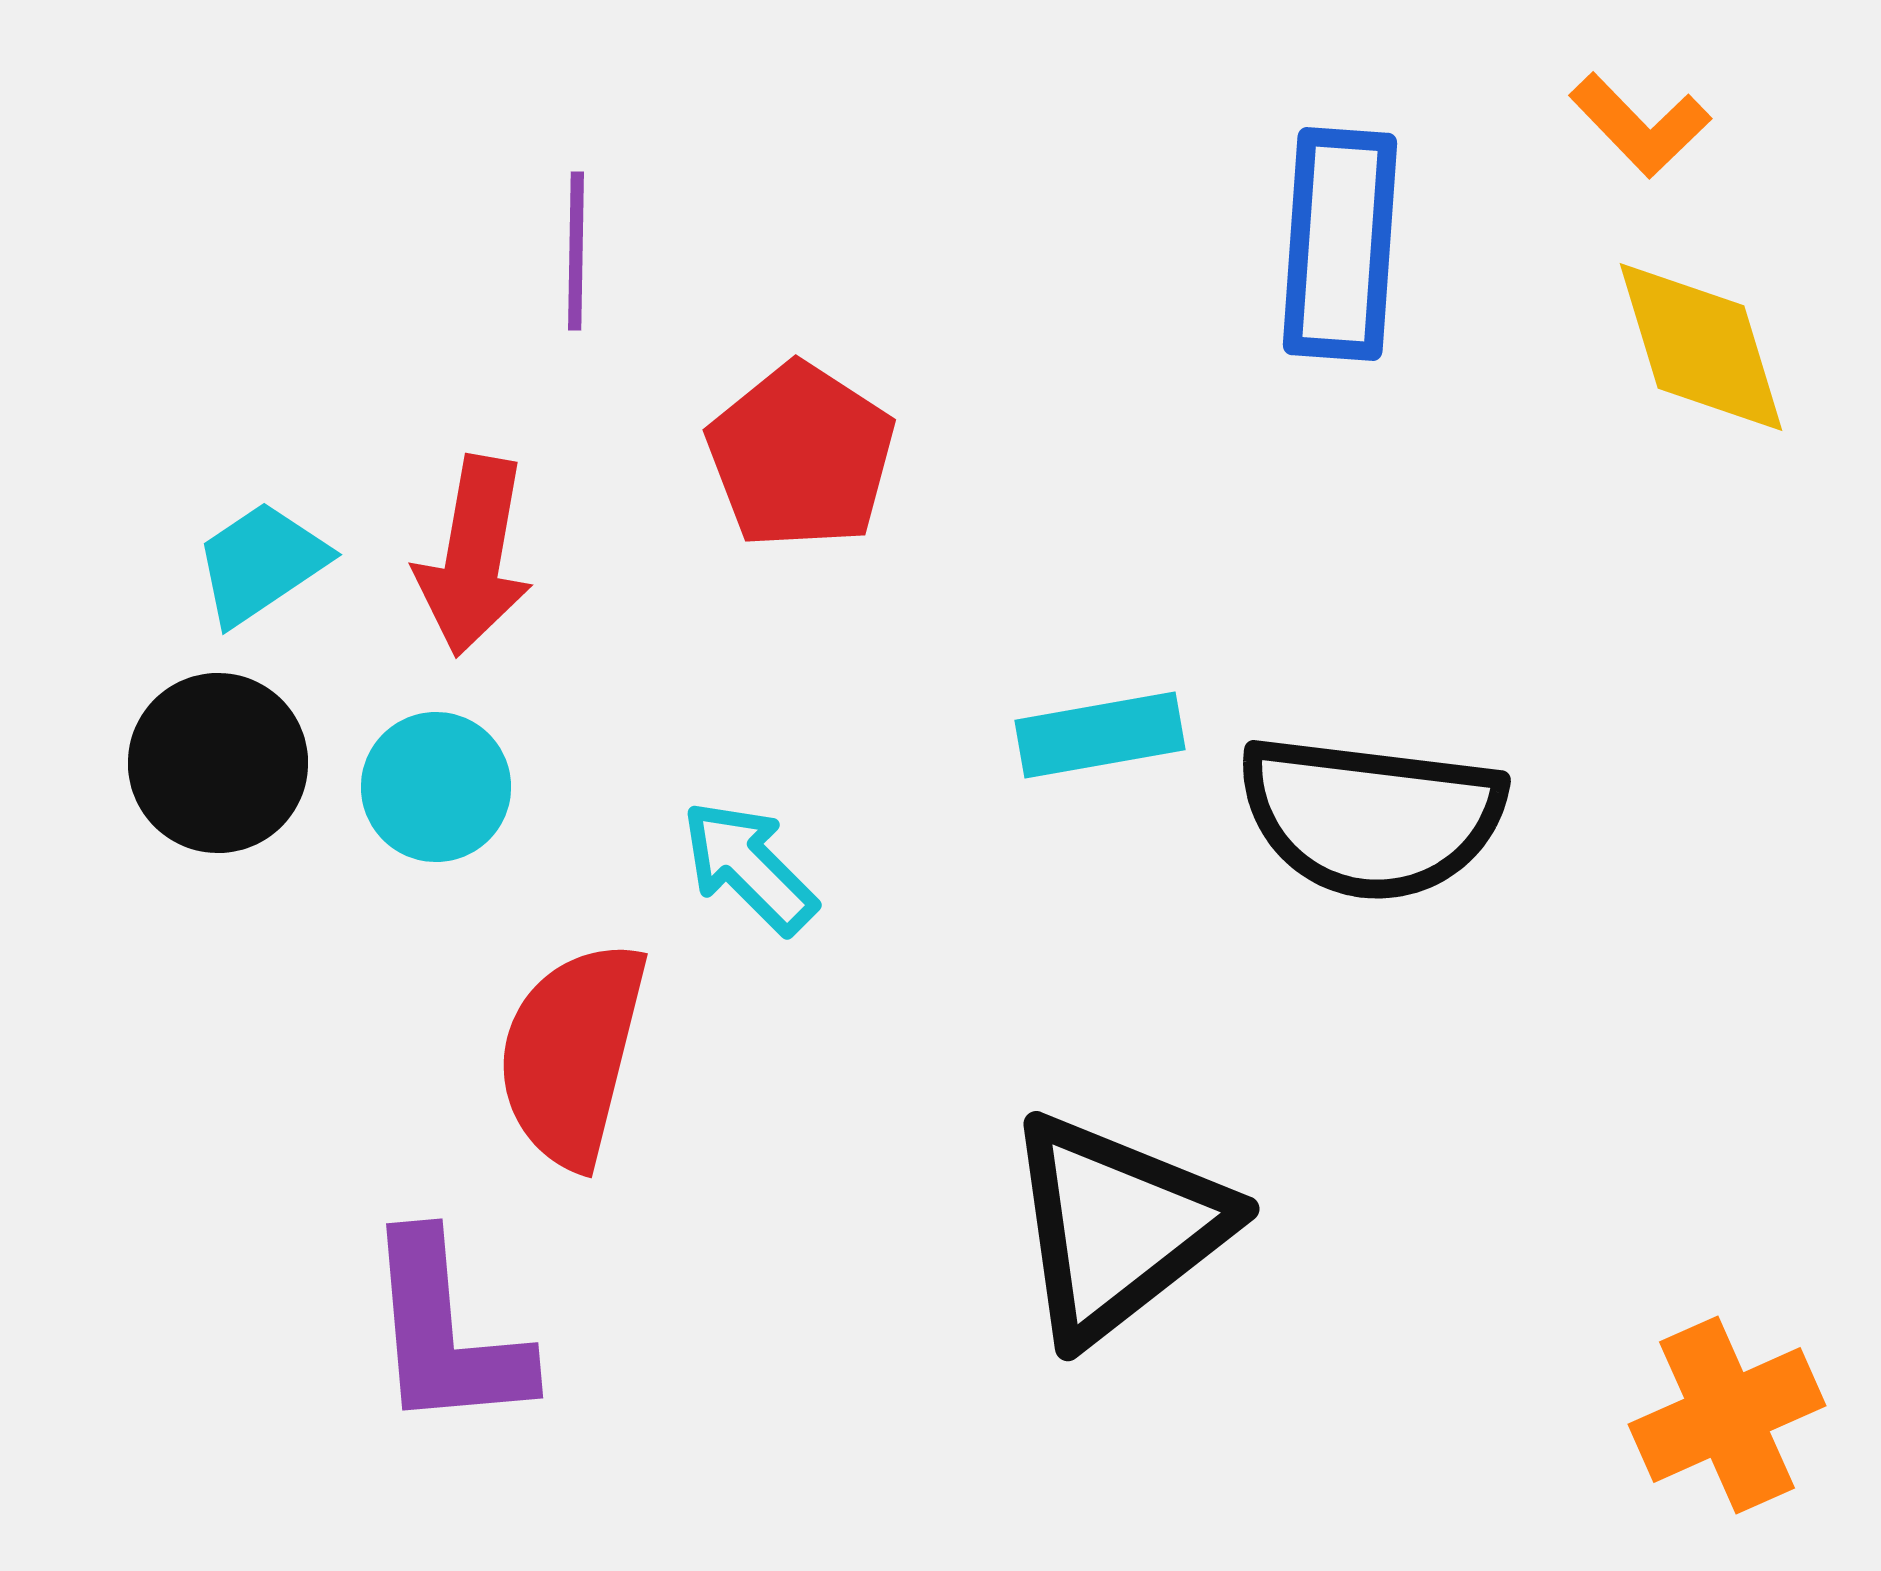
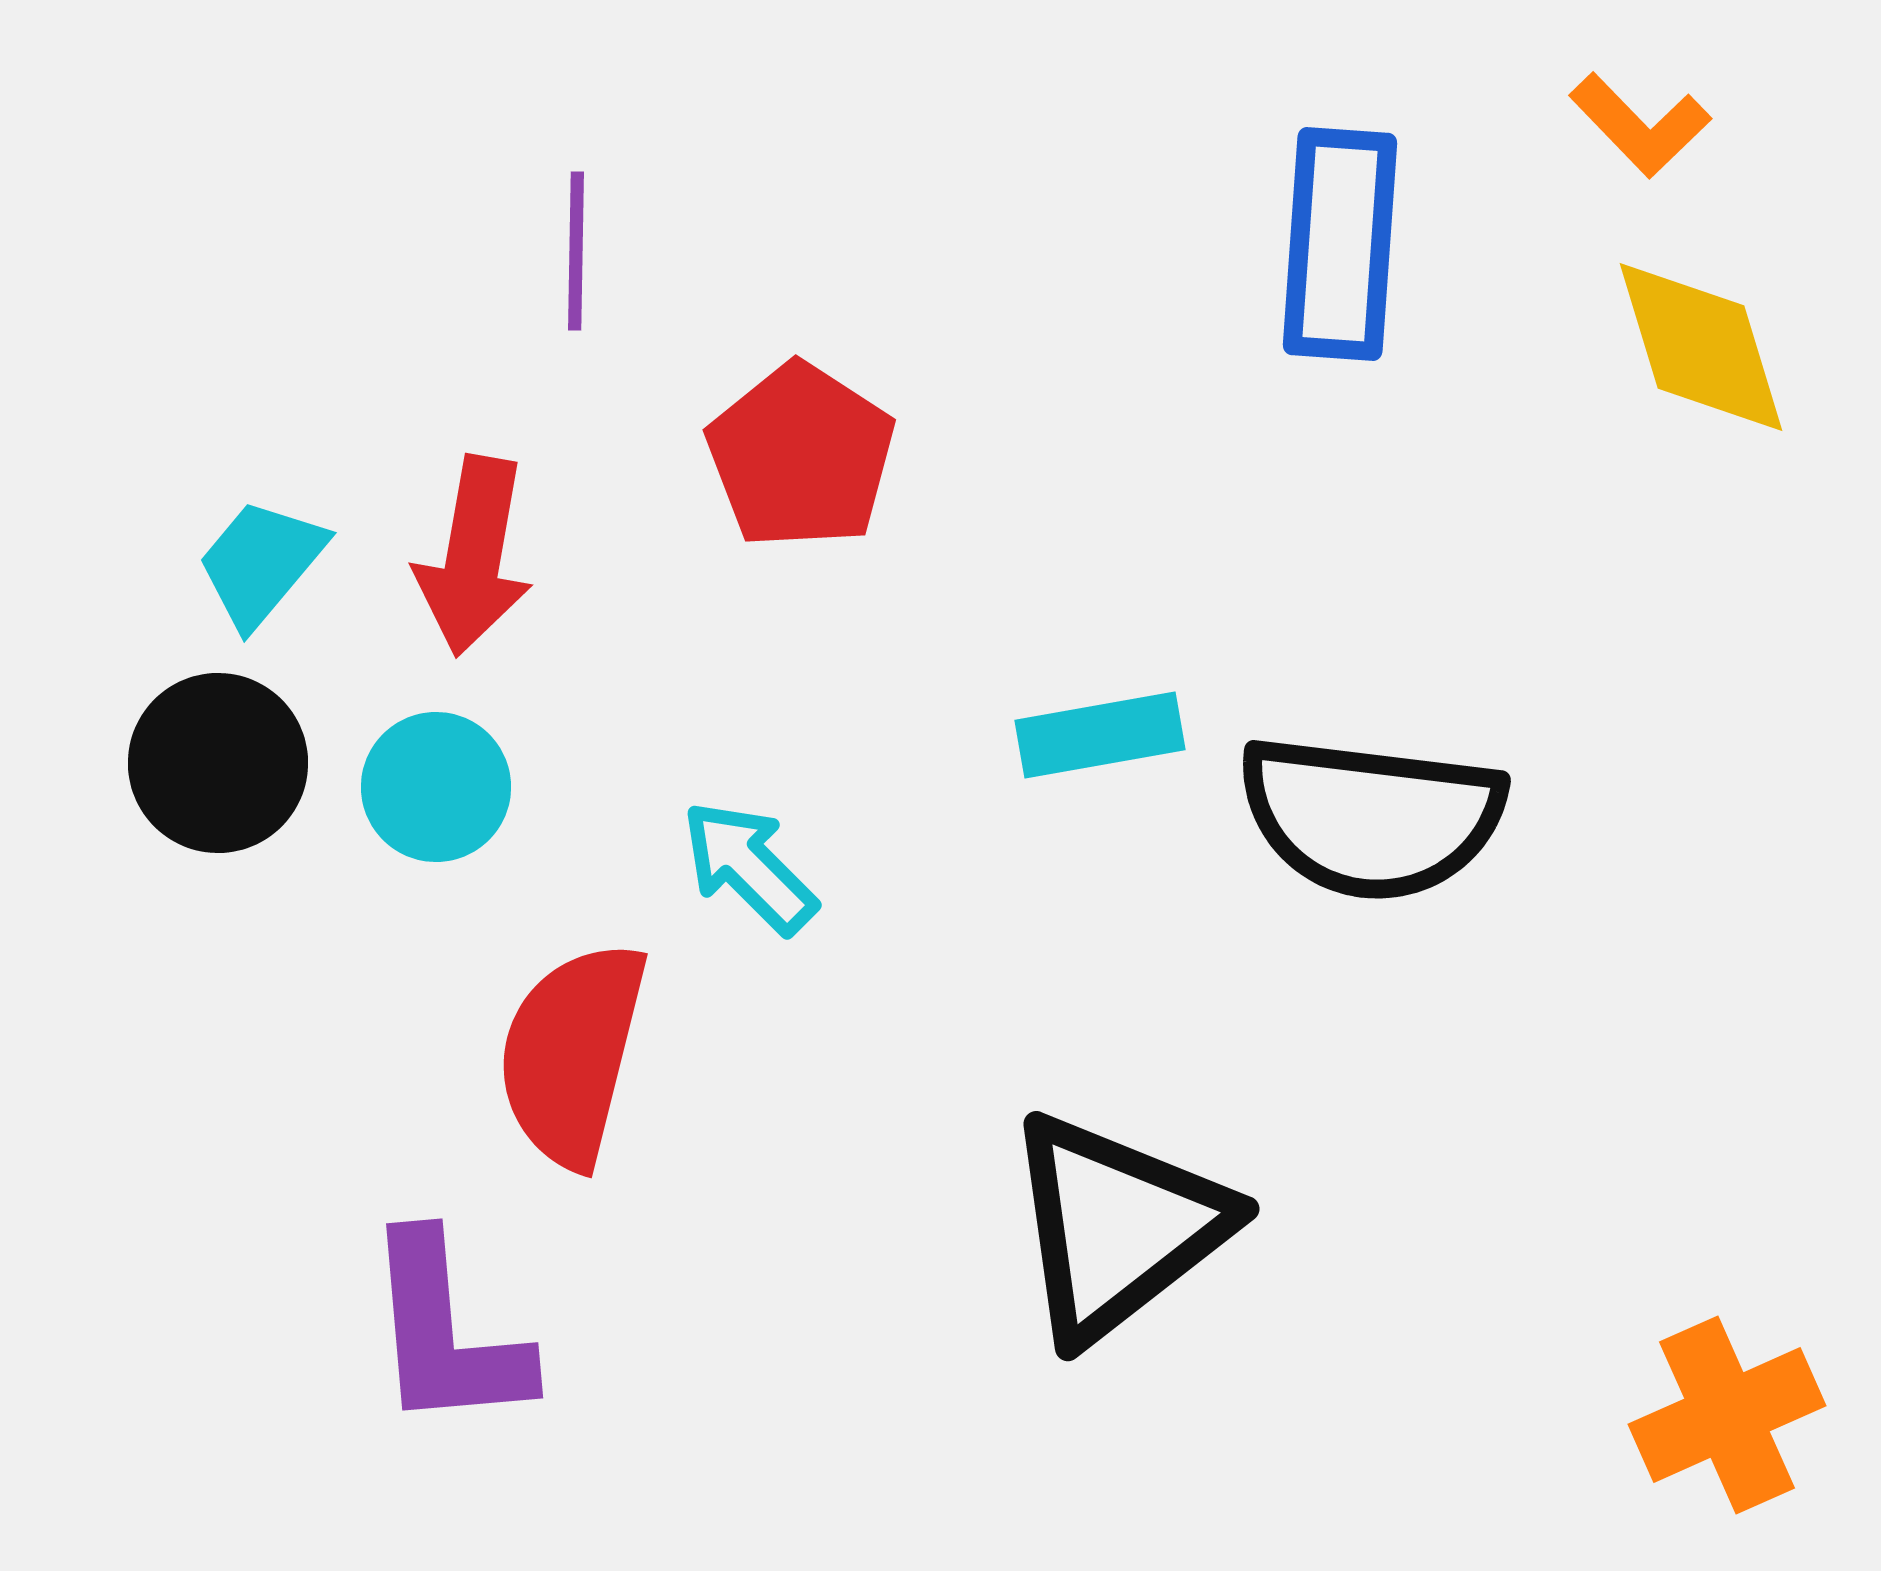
cyan trapezoid: rotated 16 degrees counterclockwise
